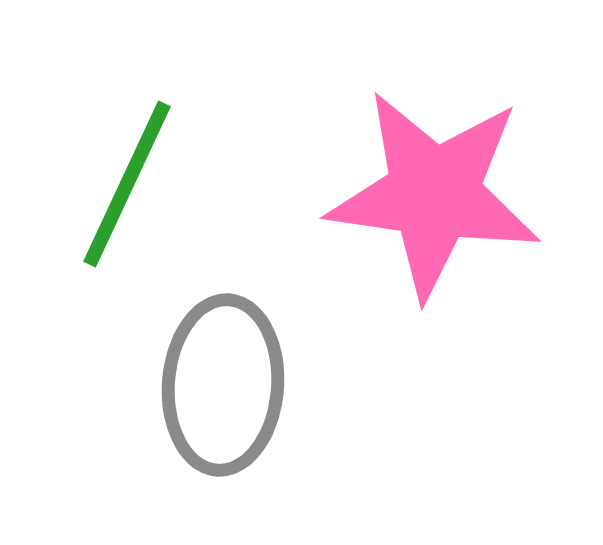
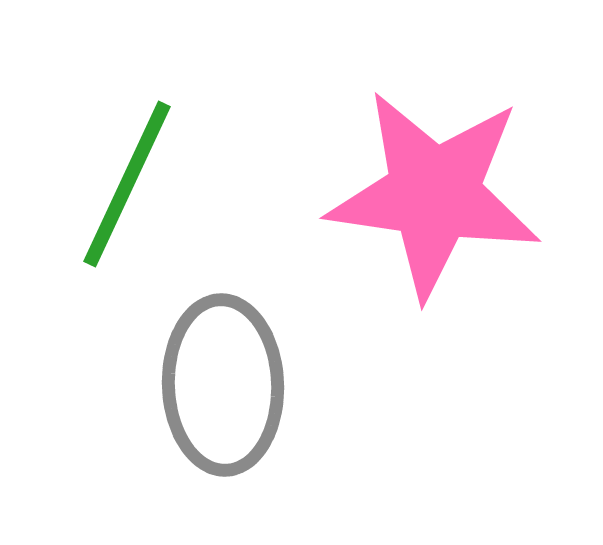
gray ellipse: rotated 6 degrees counterclockwise
